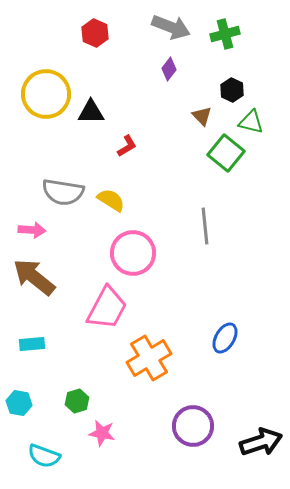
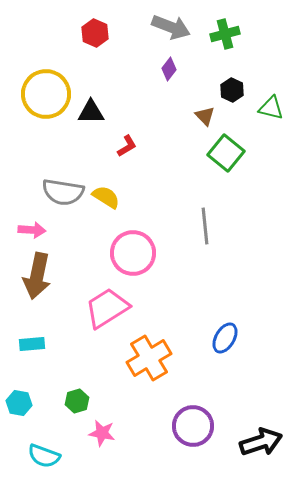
brown triangle: moved 3 px right
green triangle: moved 20 px right, 14 px up
yellow semicircle: moved 5 px left, 3 px up
brown arrow: moved 3 px right, 1 px up; rotated 117 degrees counterclockwise
pink trapezoid: rotated 150 degrees counterclockwise
